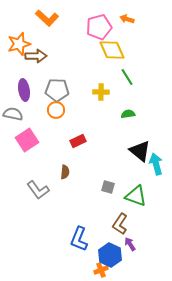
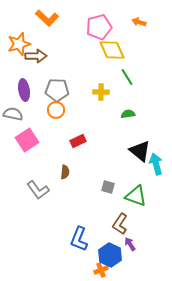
orange arrow: moved 12 px right, 3 px down
